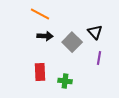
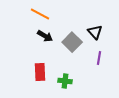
black arrow: rotated 28 degrees clockwise
